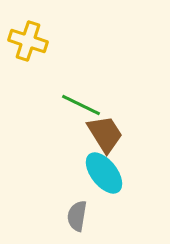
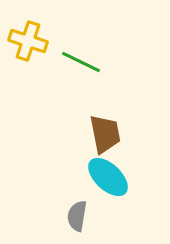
green line: moved 43 px up
brown trapezoid: rotated 21 degrees clockwise
cyan ellipse: moved 4 px right, 4 px down; rotated 9 degrees counterclockwise
